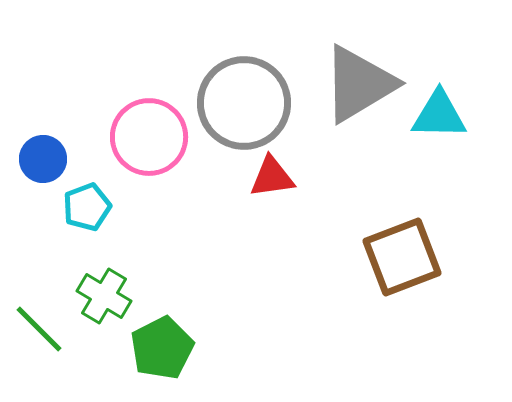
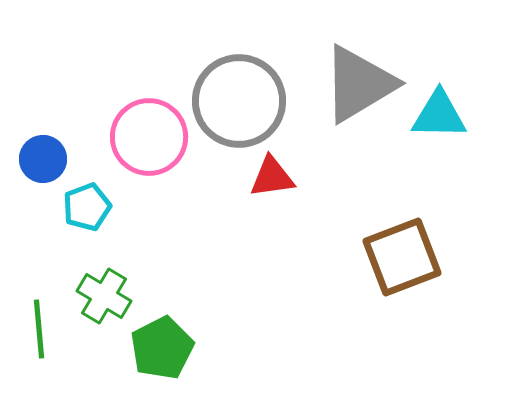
gray circle: moved 5 px left, 2 px up
green line: rotated 40 degrees clockwise
